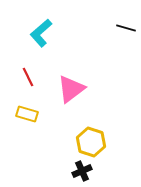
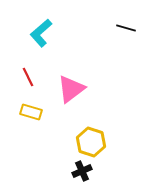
yellow rectangle: moved 4 px right, 2 px up
